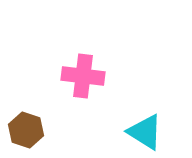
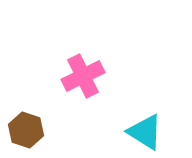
pink cross: rotated 33 degrees counterclockwise
